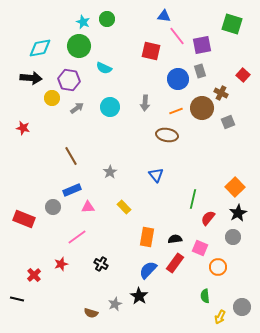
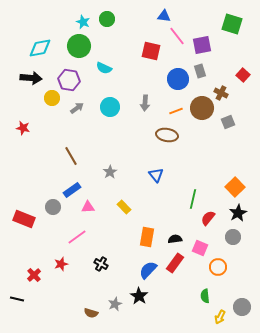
blue rectangle at (72, 190): rotated 12 degrees counterclockwise
